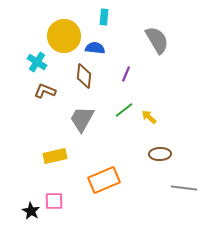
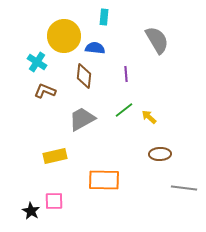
purple line: rotated 28 degrees counterclockwise
gray trapezoid: rotated 32 degrees clockwise
orange rectangle: rotated 24 degrees clockwise
